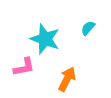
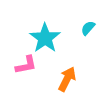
cyan star: moved 1 px up; rotated 16 degrees clockwise
pink L-shape: moved 2 px right, 2 px up
